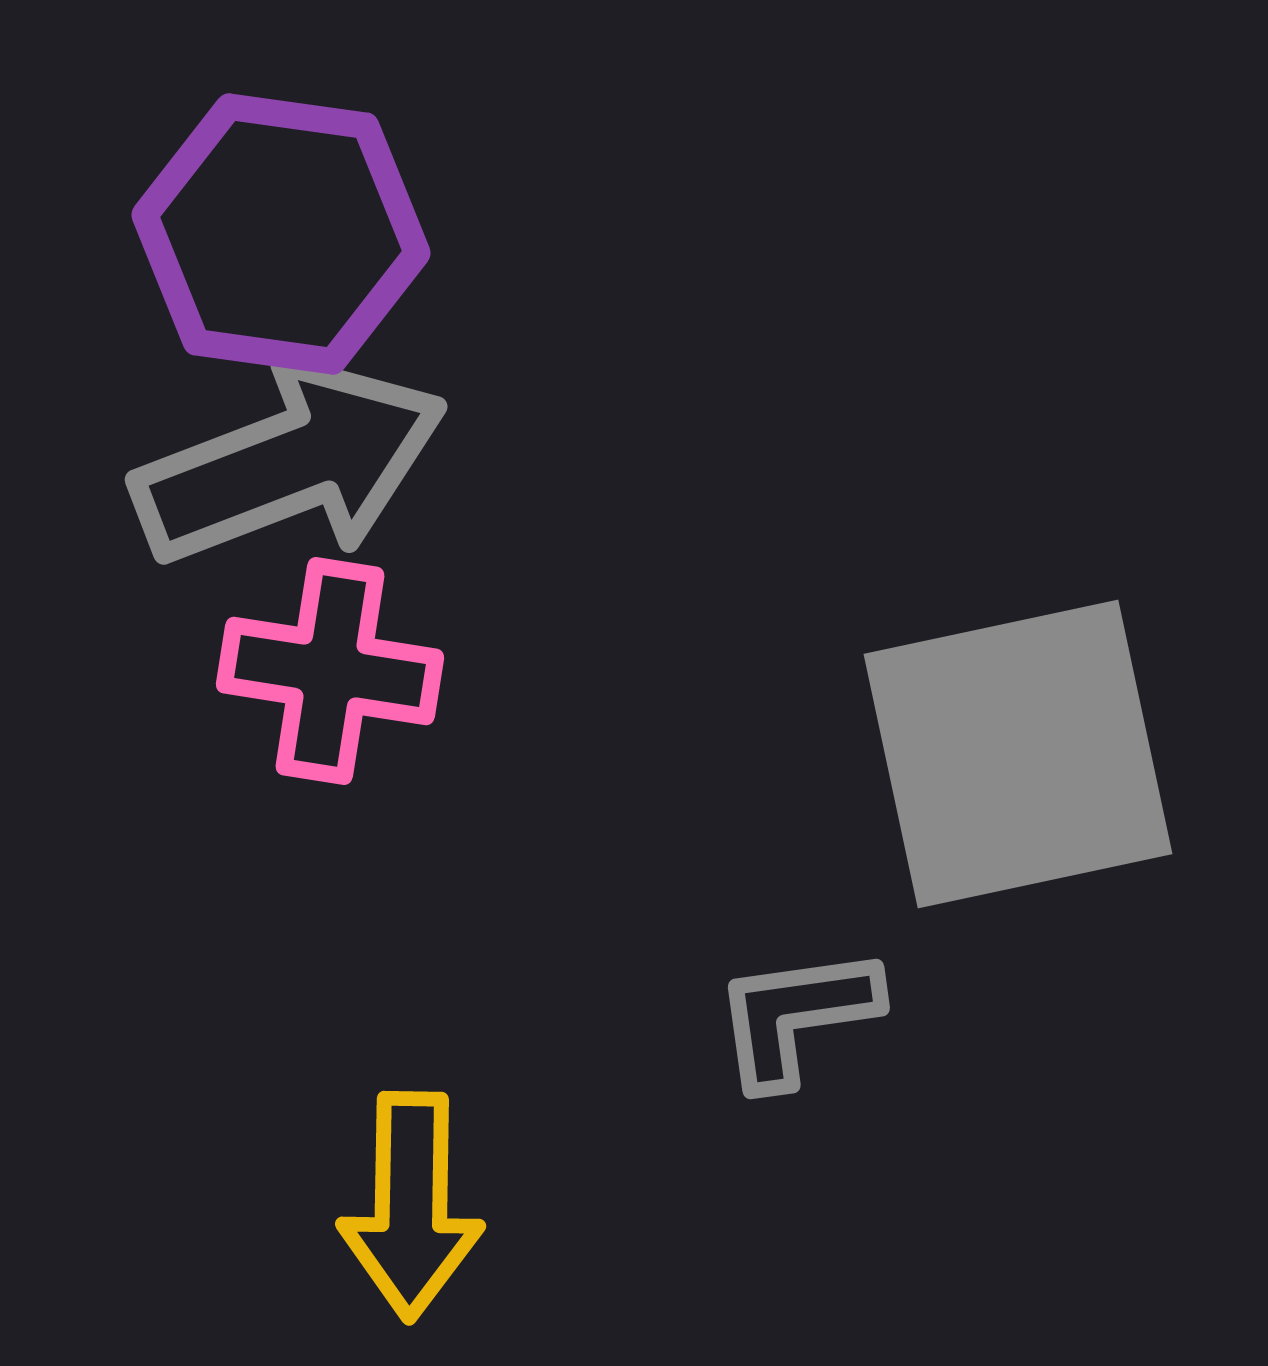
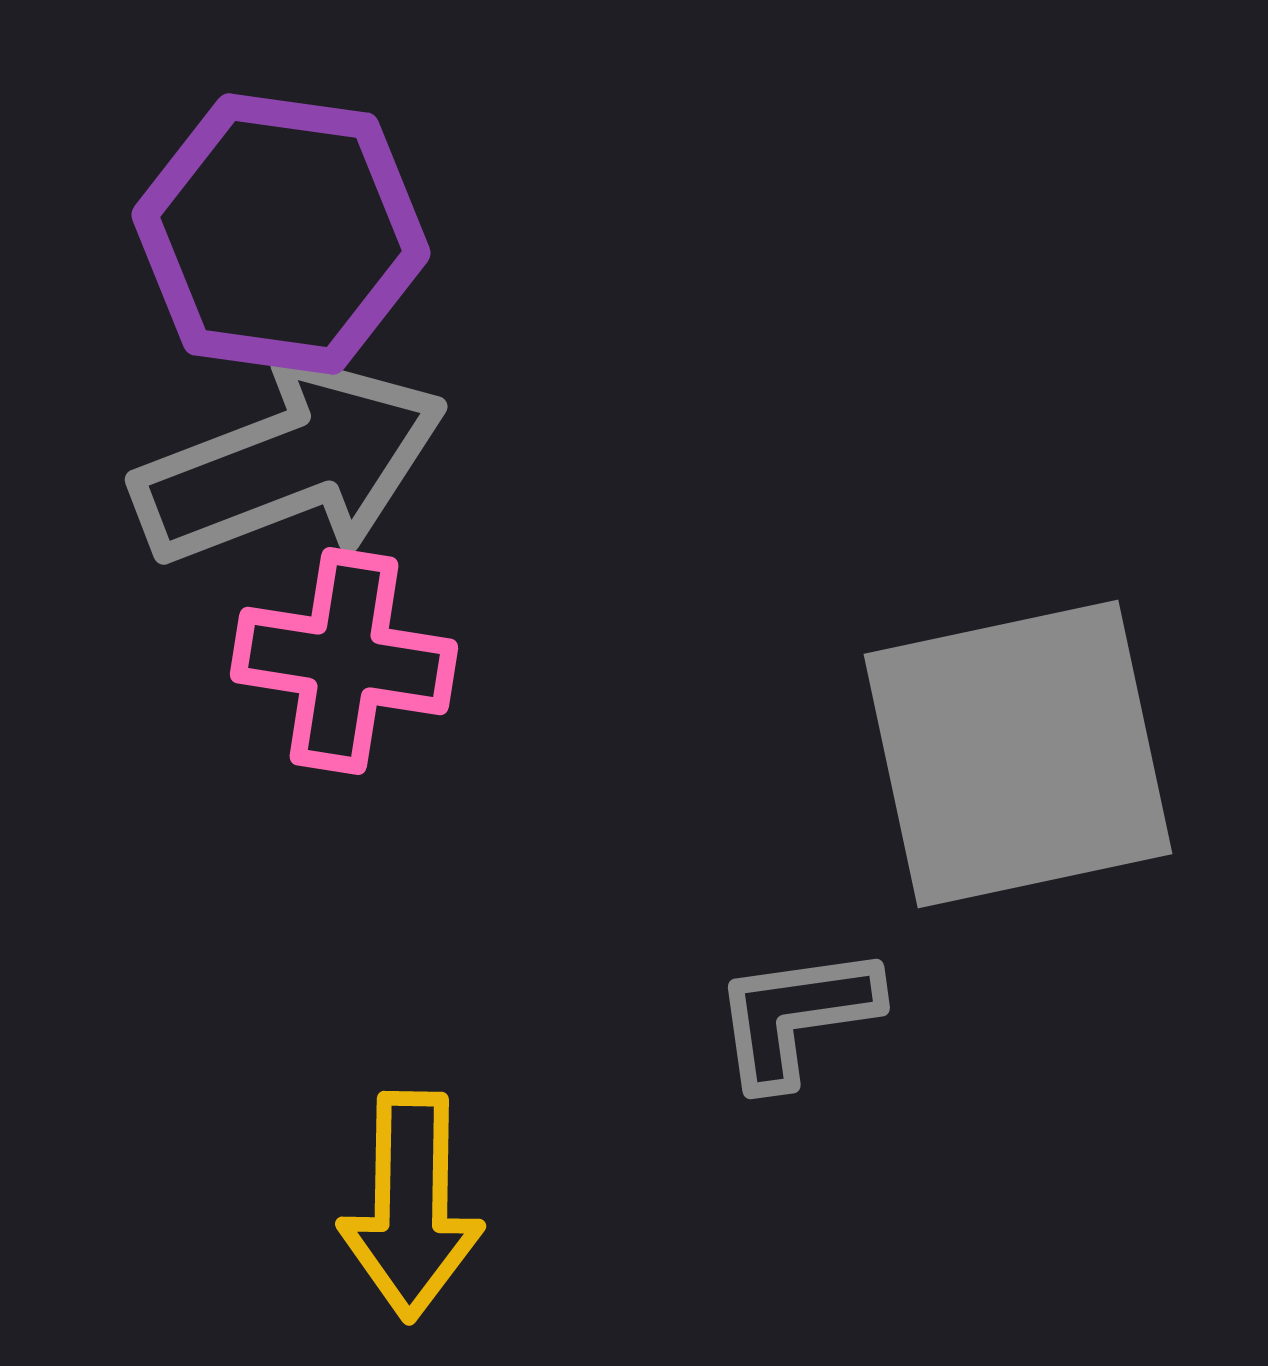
pink cross: moved 14 px right, 10 px up
